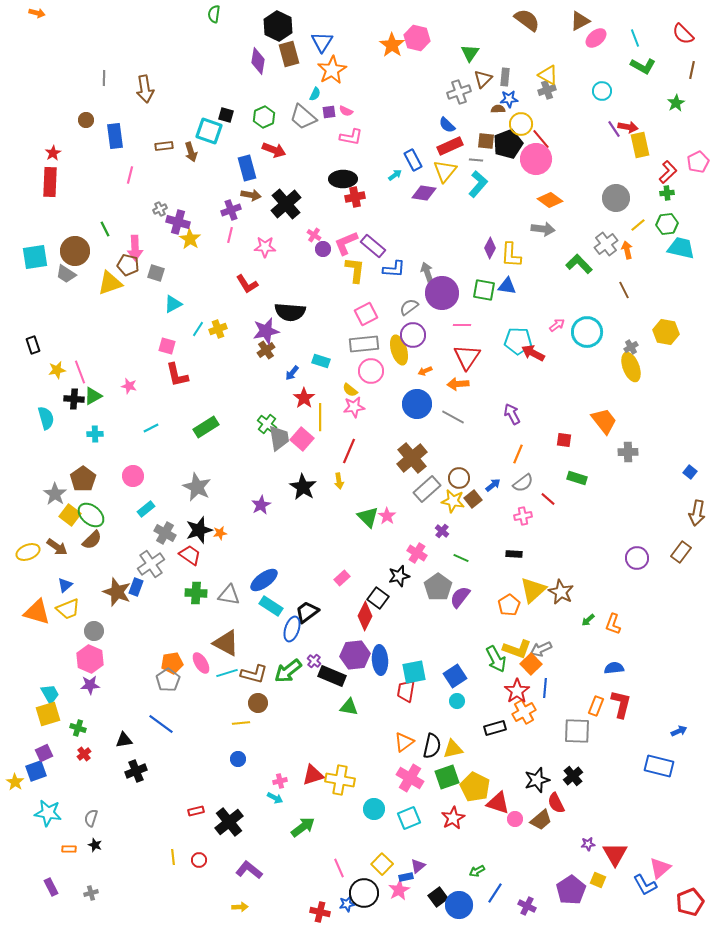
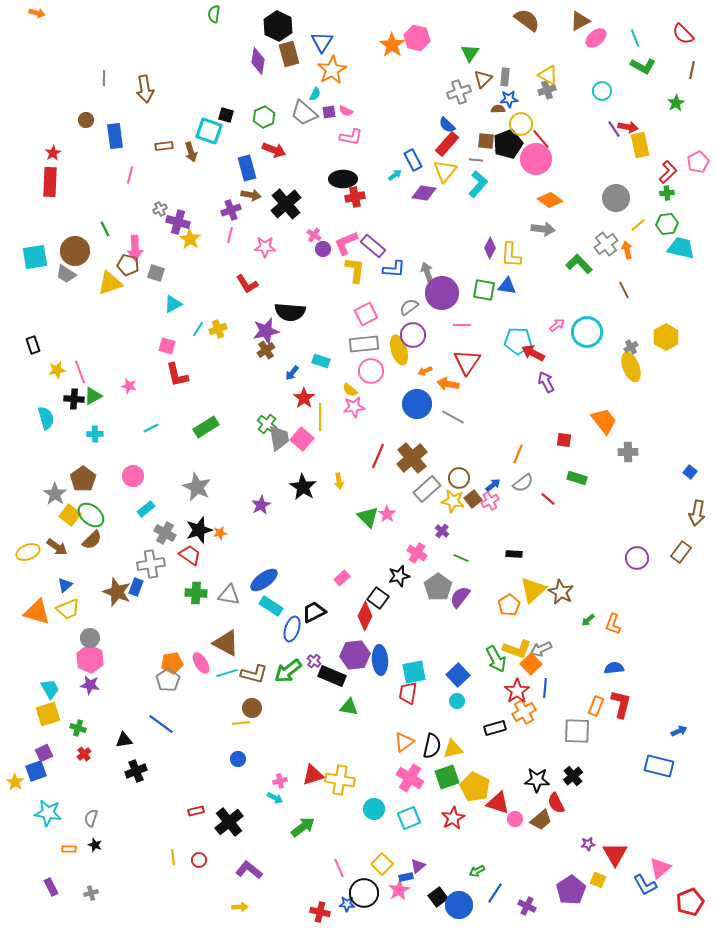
gray trapezoid at (303, 117): moved 1 px right, 4 px up
red rectangle at (450, 146): moved 3 px left, 2 px up; rotated 25 degrees counterclockwise
yellow hexagon at (666, 332): moved 5 px down; rotated 20 degrees clockwise
red triangle at (467, 357): moved 5 px down
orange arrow at (458, 384): moved 10 px left; rotated 15 degrees clockwise
purple arrow at (512, 414): moved 34 px right, 32 px up
red line at (349, 451): moved 29 px right, 5 px down
pink star at (387, 516): moved 2 px up
pink cross at (523, 516): moved 33 px left, 15 px up; rotated 18 degrees counterclockwise
gray cross at (151, 564): rotated 24 degrees clockwise
black trapezoid at (307, 612): moved 7 px right; rotated 10 degrees clockwise
gray circle at (94, 631): moved 4 px left, 7 px down
blue square at (455, 676): moved 3 px right, 1 px up; rotated 10 degrees counterclockwise
purple star at (90, 685): rotated 12 degrees clockwise
red trapezoid at (406, 691): moved 2 px right, 2 px down
cyan trapezoid at (50, 694): moved 5 px up
brown circle at (258, 703): moved 6 px left, 5 px down
black star at (537, 780): rotated 20 degrees clockwise
blue star at (347, 904): rotated 14 degrees clockwise
